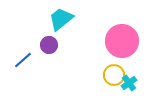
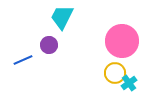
cyan trapezoid: moved 1 px right, 2 px up; rotated 24 degrees counterclockwise
blue line: rotated 18 degrees clockwise
yellow circle: moved 1 px right, 2 px up
